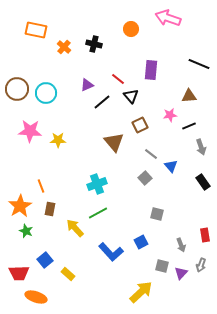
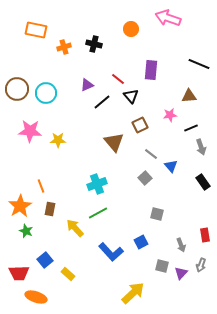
orange cross at (64, 47): rotated 32 degrees clockwise
black line at (189, 126): moved 2 px right, 2 px down
yellow arrow at (141, 292): moved 8 px left, 1 px down
